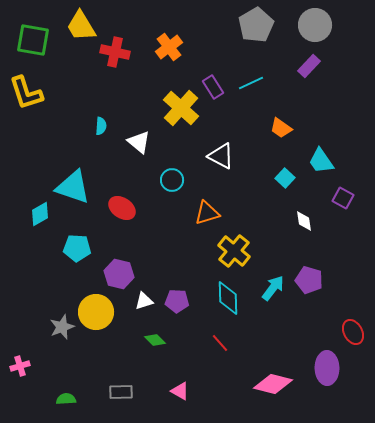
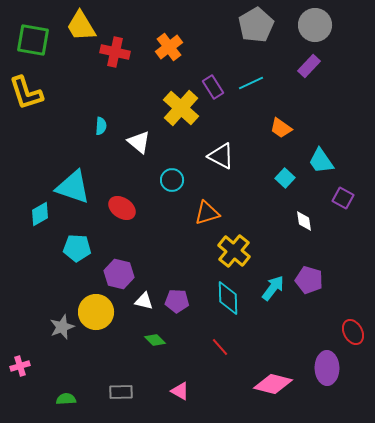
white triangle at (144, 301): rotated 30 degrees clockwise
red line at (220, 343): moved 4 px down
